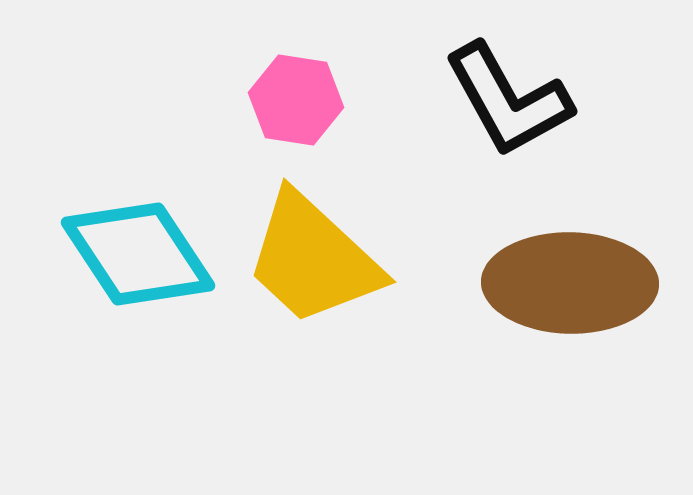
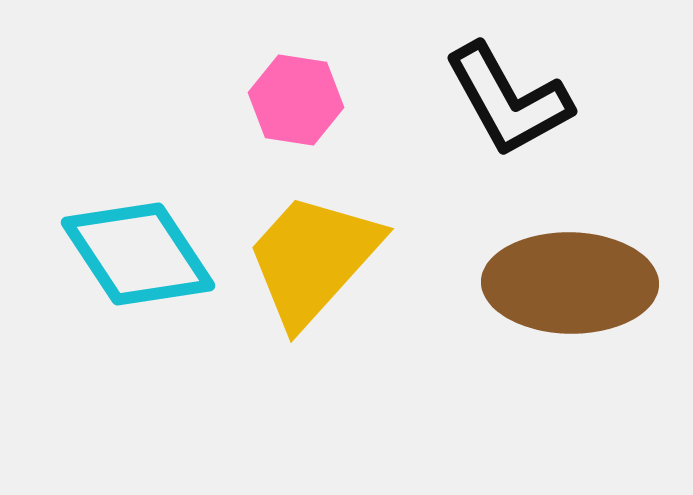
yellow trapezoid: rotated 89 degrees clockwise
